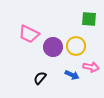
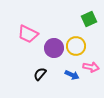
green square: rotated 28 degrees counterclockwise
pink trapezoid: moved 1 px left
purple circle: moved 1 px right, 1 px down
black semicircle: moved 4 px up
